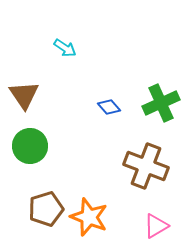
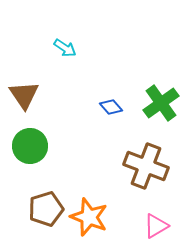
green cross: rotated 12 degrees counterclockwise
blue diamond: moved 2 px right
